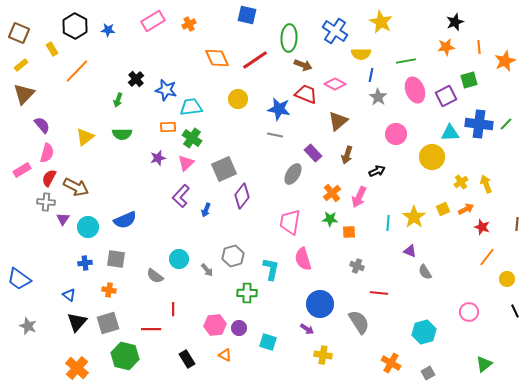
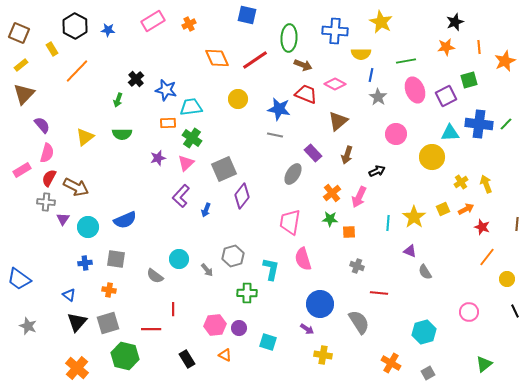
blue cross at (335, 31): rotated 30 degrees counterclockwise
orange rectangle at (168, 127): moved 4 px up
